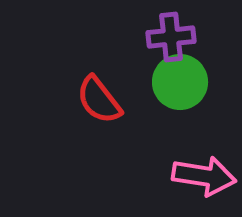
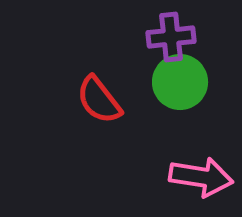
pink arrow: moved 3 px left, 1 px down
